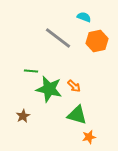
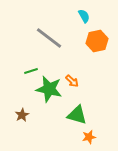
cyan semicircle: moved 1 px up; rotated 40 degrees clockwise
gray line: moved 9 px left
green line: rotated 24 degrees counterclockwise
orange arrow: moved 2 px left, 5 px up
brown star: moved 1 px left, 1 px up
